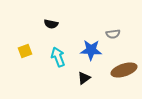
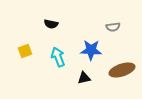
gray semicircle: moved 7 px up
brown ellipse: moved 2 px left
black triangle: rotated 24 degrees clockwise
